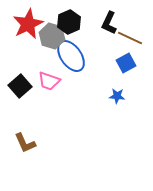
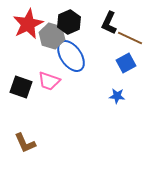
black square: moved 1 px right, 1 px down; rotated 30 degrees counterclockwise
